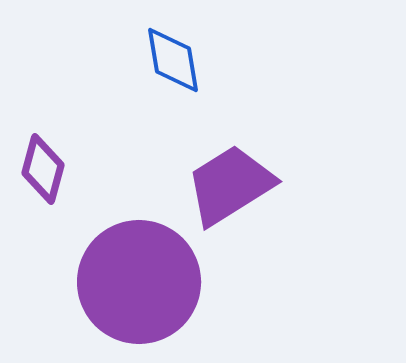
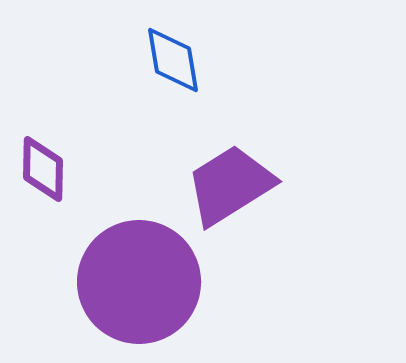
purple diamond: rotated 14 degrees counterclockwise
